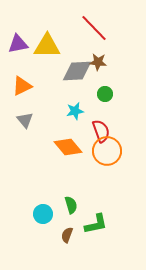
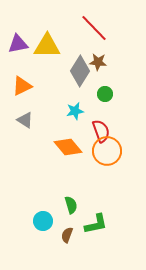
gray diamond: moved 3 px right; rotated 56 degrees counterclockwise
gray triangle: rotated 18 degrees counterclockwise
cyan circle: moved 7 px down
